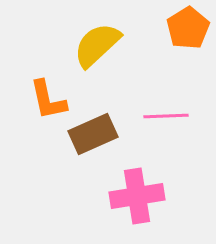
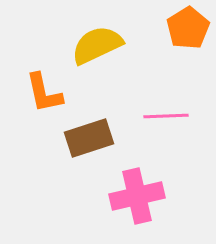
yellow semicircle: rotated 18 degrees clockwise
orange L-shape: moved 4 px left, 7 px up
brown rectangle: moved 4 px left, 4 px down; rotated 6 degrees clockwise
pink cross: rotated 4 degrees counterclockwise
